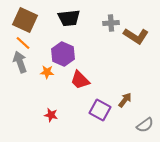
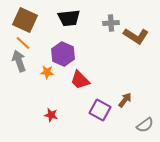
gray arrow: moved 1 px left, 1 px up
